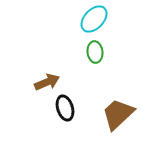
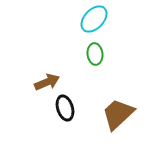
green ellipse: moved 2 px down
